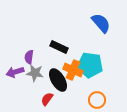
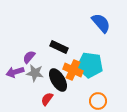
purple semicircle: rotated 32 degrees clockwise
orange circle: moved 1 px right, 1 px down
